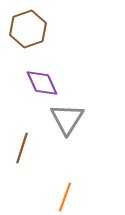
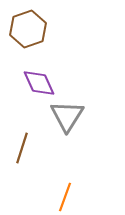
purple diamond: moved 3 px left
gray triangle: moved 3 px up
